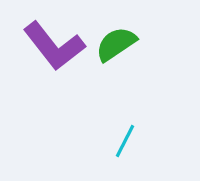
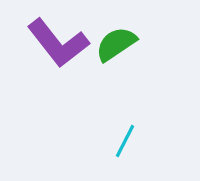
purple L-shape: moved 4 px right, 3 px up
